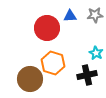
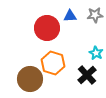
black cross: rotated 30 degrees counterclockwise
